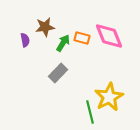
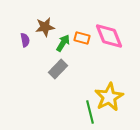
gray rectangle: moved 4 px up
